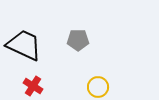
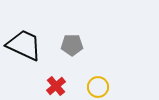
gray pentagon: moved 6 px left, 5 px down
red cross: moved 23 px right; rotated 18 degrees clockwise
